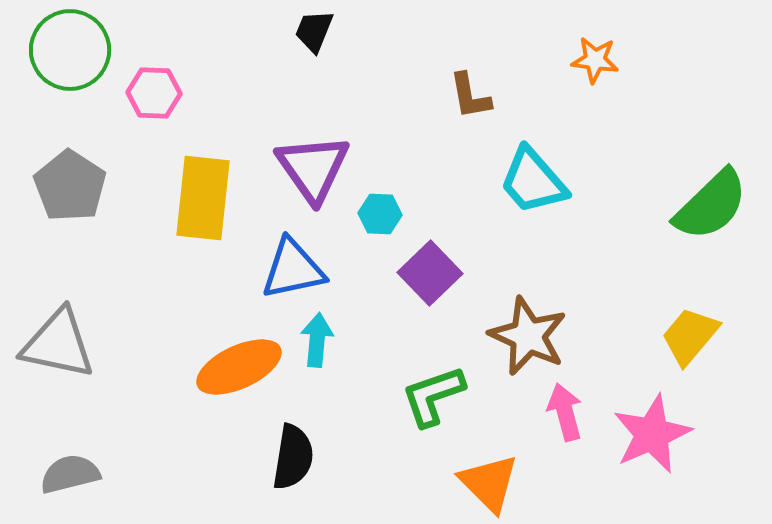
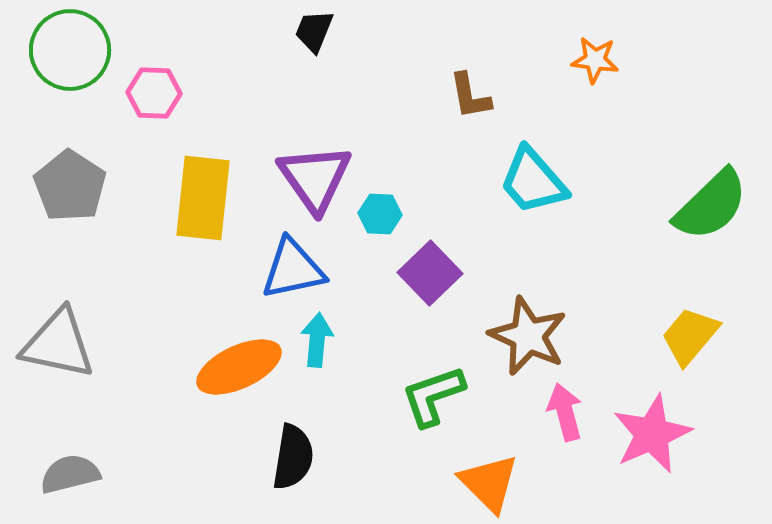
purple triangle: moved 2 px right, 10 px down
